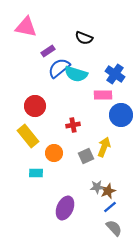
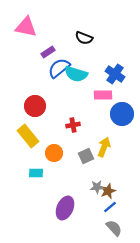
purple rectangle: moved 1 px down
blue circle: moved 1 px right, 1 px up
